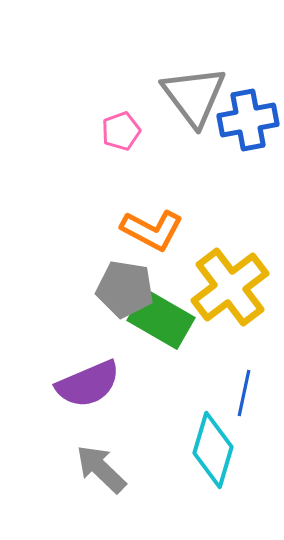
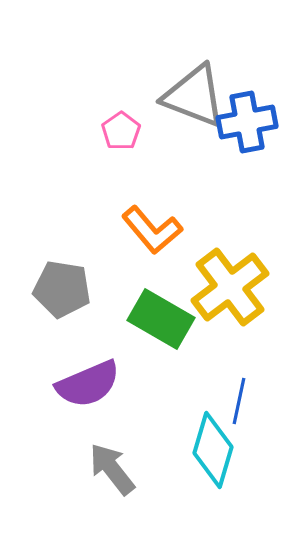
gray triangle: rotated 32 degrees counterclockwise
blue cross: moved 1 px left, 2 px down
pink pentagon: rotated 15 degrees counterclockwise
orange L-shape: rotated 22 degrees clockwise
gray pentagon: moved 63 px left
blue line: moved 5 px left, 8 px down
gray arrow: moved 11 px right; rotated 8 degrees clockwise
